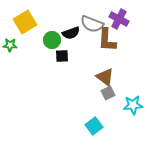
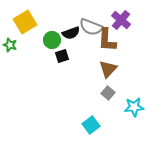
purple cross: moved 2 px right, 1 px down; rotated 12 degrees clockwise
gray semicircle: moved 1 px left, 3 px down
green star: rotated 16 degrees clockwise
black square: rotated 16 degrees counterclockwise
brown triangle: moved 3 px right, 8 px up; rotated 36 degrees clockwise
gray square: rotated 24 degrees counterclockwise
cyan star: moved 1 px right, 2 px down
cyan square: moved 3 px left, 1 px up
